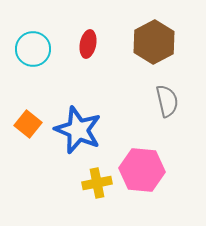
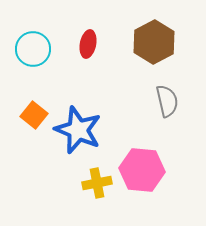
orange square: moved 6 px right, 9 px up
